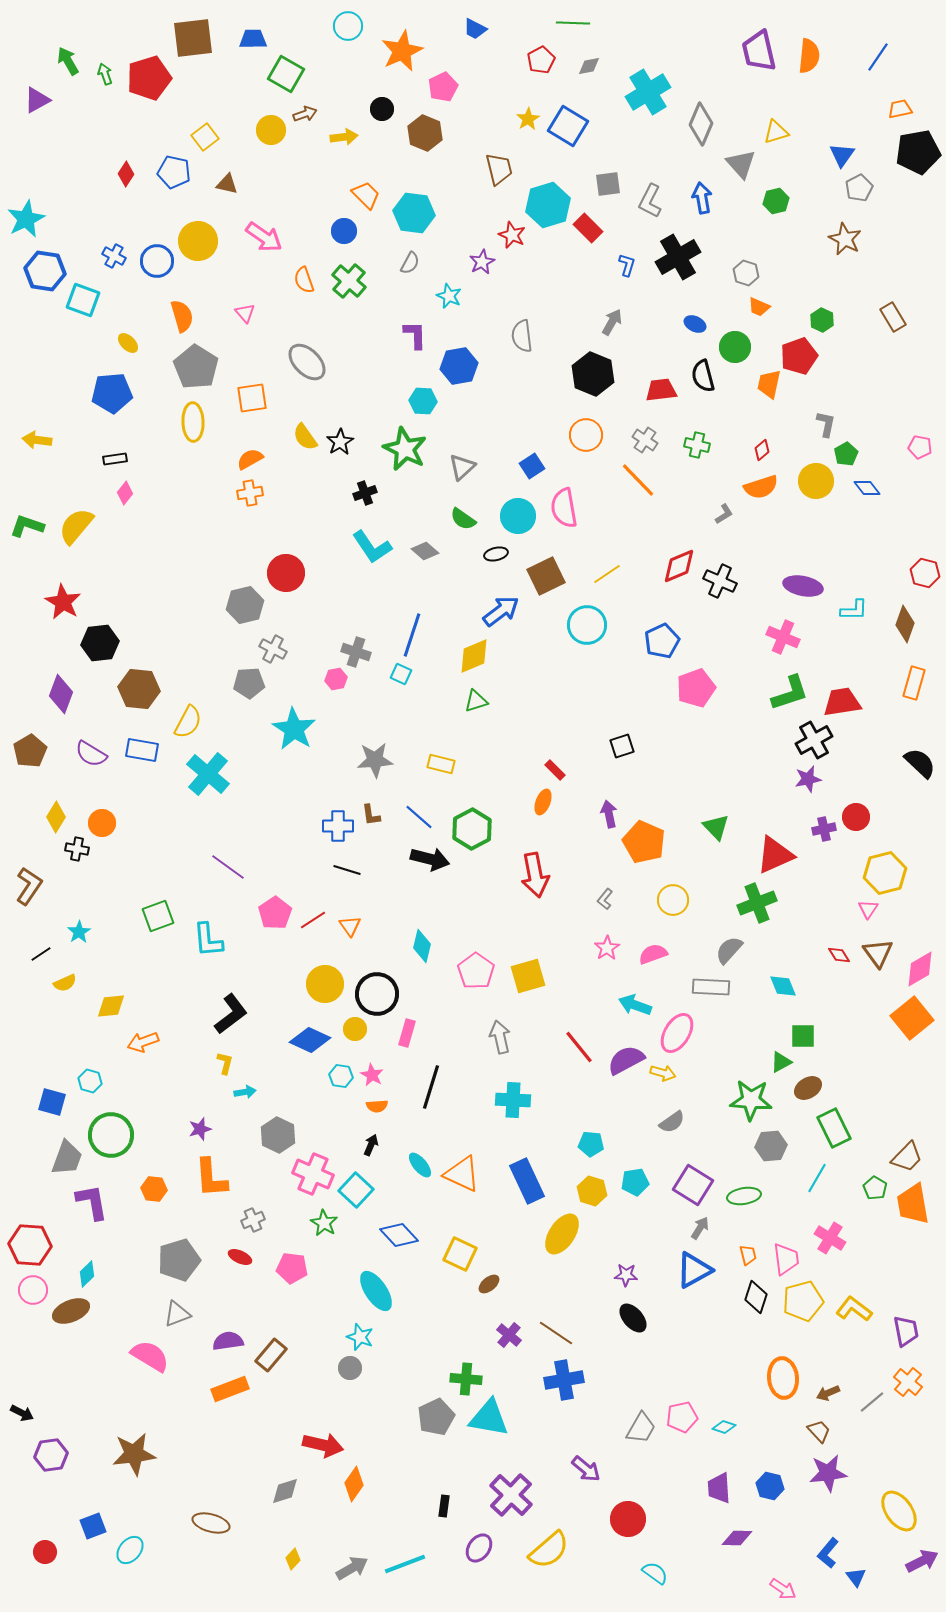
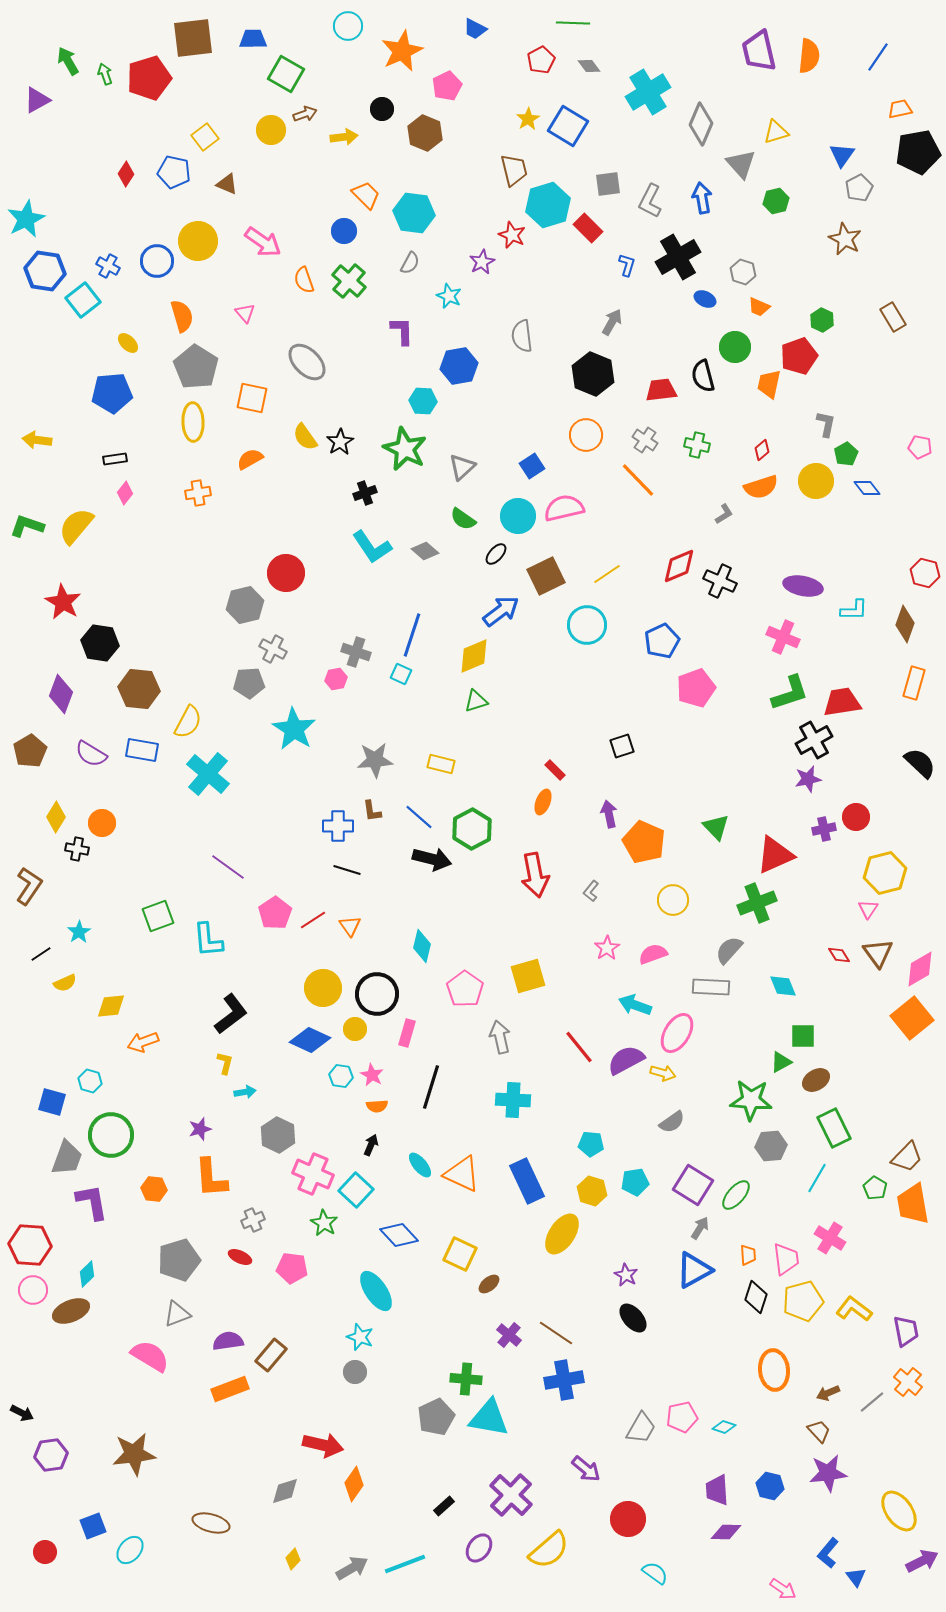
gray diamond at (589, 66): rotated 65 degrees clockwise
pink pentagon at (443, 87): moved 4 px right, 1 px up
brown trapezoid at (499, 169): moved 15 px right, 1 px down
brown triangle at (227, 184): rotated 10 degrees clockwise
pink arrow at (264, 237): moved 1 px left, 5 px down
blue cross at (114, 256): moved 6 px left, 10 px down
gray hexagon at (746, 273): moved 3 px left, 1 px up
cyan square at (83, 300): rotated 32 degrees clockwise
blue ellipse at (695, 324): moved 10 px right, 25 px up
purple L-shape at (415, 335): moved 13 px left, 4 px up
orange square at (252, 398): rotated 20 degrees clockwise
orange cross at (250, 493): moved 52 px left
pink semicircle at (564, 508): rotated 87 degrees clockwise
black ellipse at (496, 554): rotated 35 degrees counterclockwise
black hexagon at (100, 643): rotated 15 degrees clockwise
brown L-shape at (371, 815): moved 1 px right, 4 px up
black arrow at (430, 859): moved 2 px right
gray L-shape at (605, 899): moved 14 px left, 8 px up
pink pentagon at (476, 971): moved 11 px left, 18 px down
yellow circle at (325, 984): moved 2 px left, 4 px down
brown ellipse at (808, 1088): moved 8 px right, 8 px up
green ellipse at (744, 1196): moved 8 px left, 1 px up; rotated 40 degrees counterclockwise
orange trapezoid at (748, 1255): rotated 10 degrees clockwise
purple star at (626, 1275): rotated 25 degrees clockwise
gray circle at (350, 1368): moved 5 px right, 4 px down
orange ellipse at (783, 1378): moved 9 px left, 8 px up
purple trapezoid at (719, 1488): moved 2 px left, 2 px down
black rectangle at (444, 1506): rotated 40 degrees clockwise
purple diamond at (737, 1538): moved 11 px left, 6 px up
